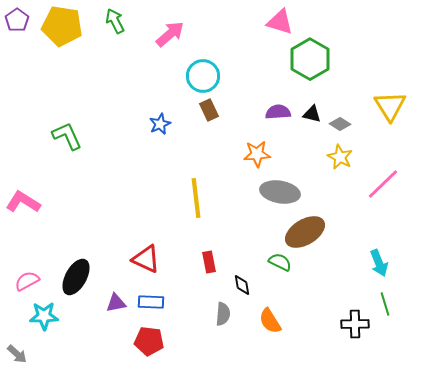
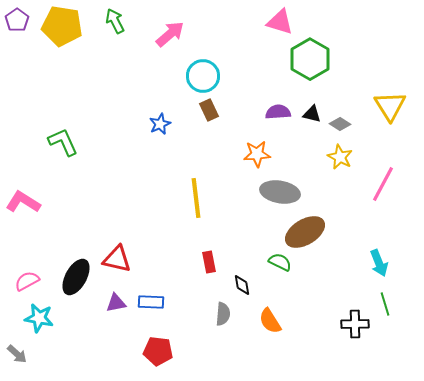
green L-shape: moved 4 px left, 6 px down
pink line: rotated 18 degrees counterclockwise
red triangle: moved 29 px left; rotated 12 degrees counterclockwise
cyan star: moved 5 px left, 2 px down; rotated 12 degrees clockwise
red pentagon: moved 9 px right, 10 px down
